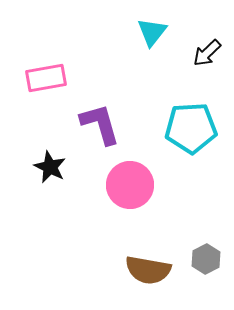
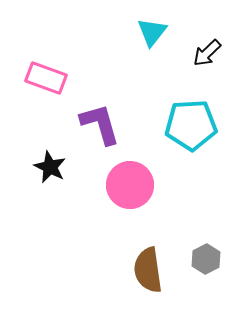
pink rectangle: rotated 30 degrees clockwise
cyan pentagon: moved 3 px up
brown semicircle: rotated 72 degrees clockwise
